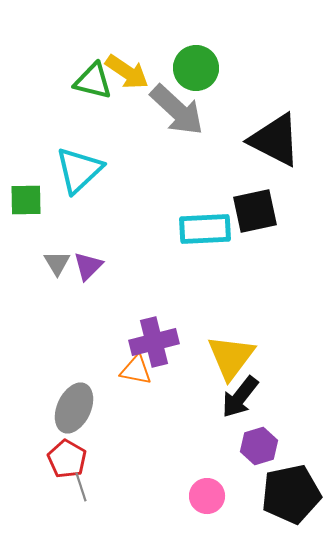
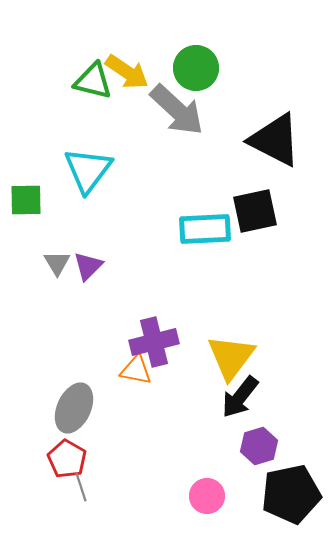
cyan triangle: moved 9 px right; rotated 10 degrees counterclockwise
